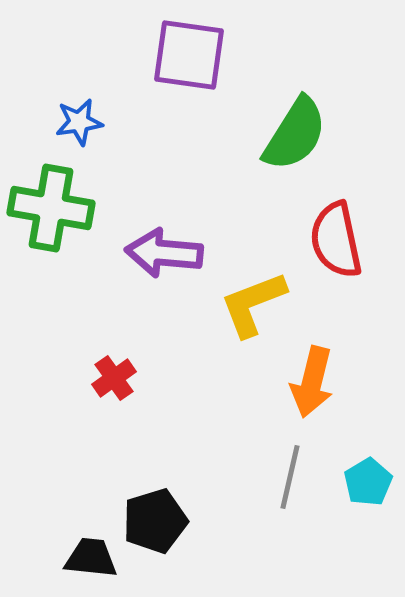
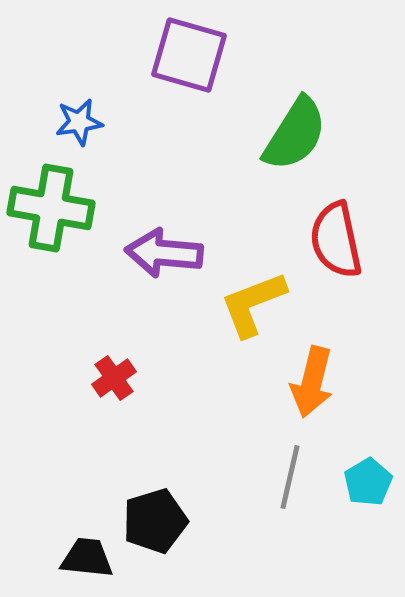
purple square: rotated 8 degrees clockwise
black trapezoid: moved 4 px left
